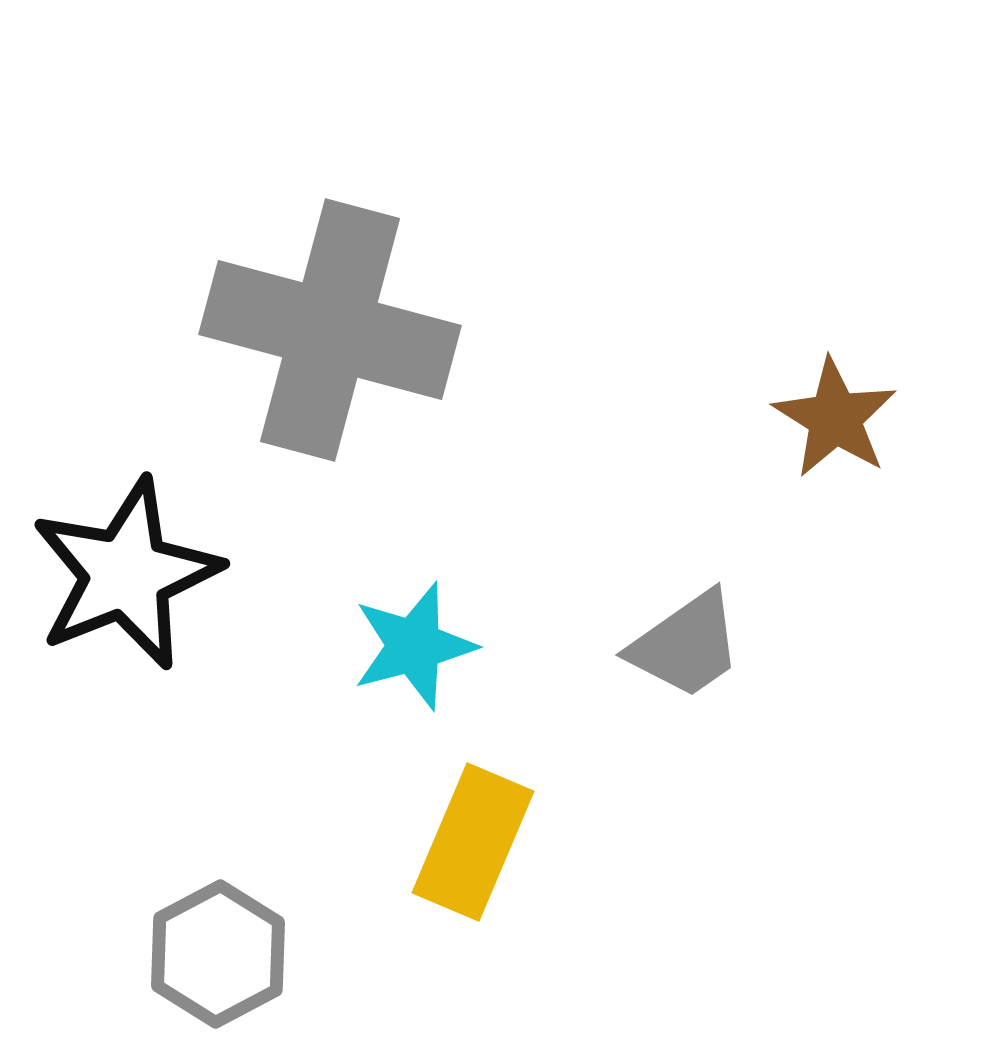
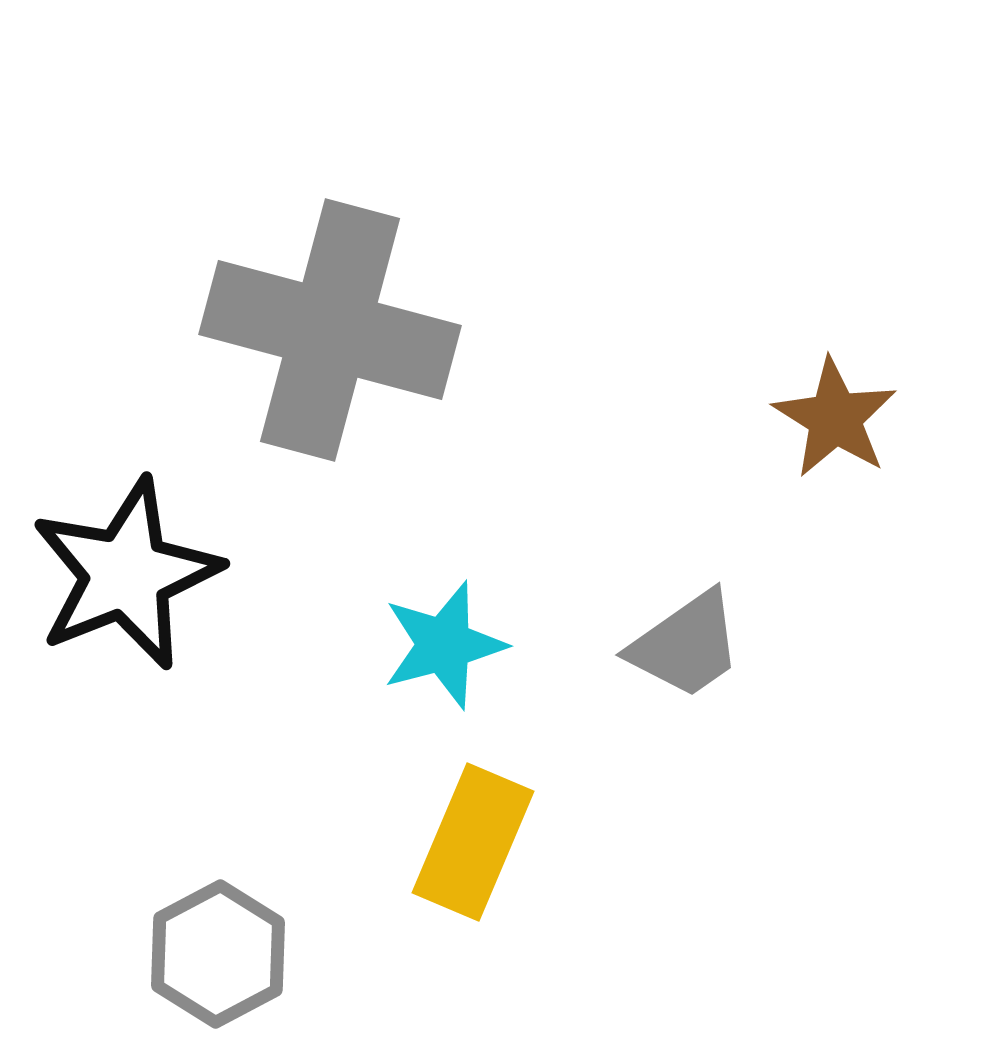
cyan star: moved 30 px right, 1 px up
